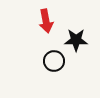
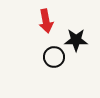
black circle: moved 4 px up
